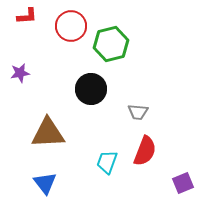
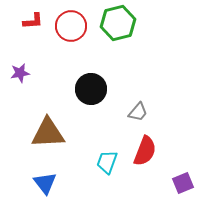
red L-shape: moved 6 px right, 5 px down
green hexagon: moved 7 px right, 21 px up
gray trapezoid: rotated 55 degrees counterclockwise
